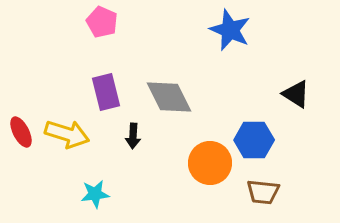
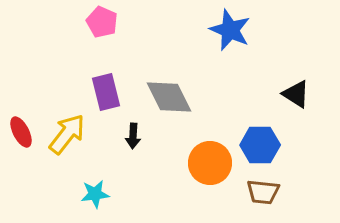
yellow arrow: rotated 69 degrees counterclockwise
blue hexagon: moved 6 px right, 5 px down
